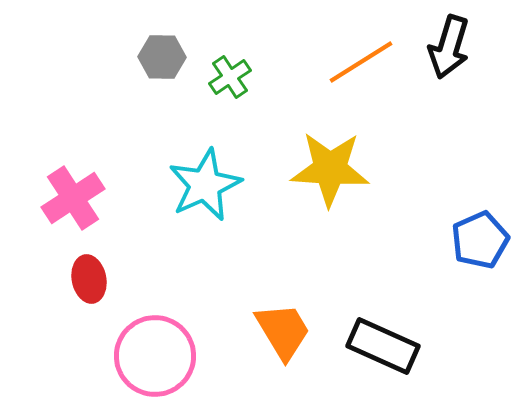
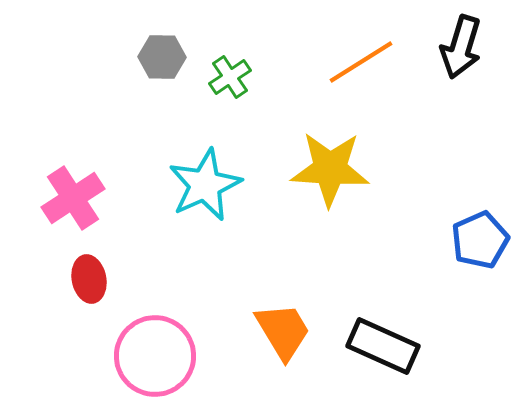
black arrow: moved 12 px right
